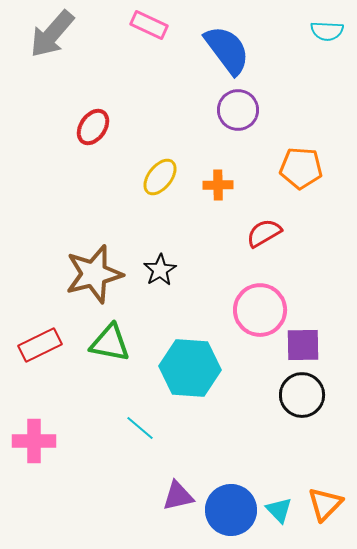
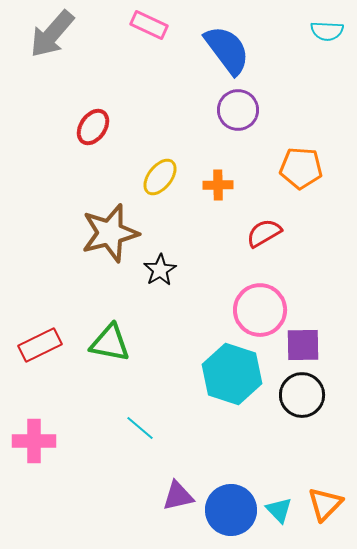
brown star: moved 16 px right, 41 px up
cyan hexagon: moved 42 px right, 6 px down; rotated 14 degrees clockwise
